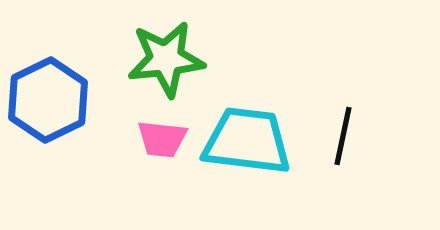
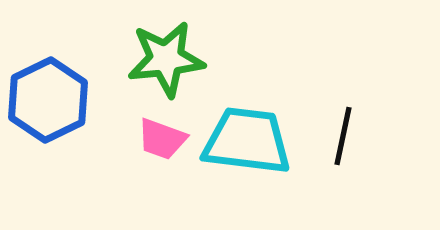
pink trapezoid: rotated 14 degrees clockwise
